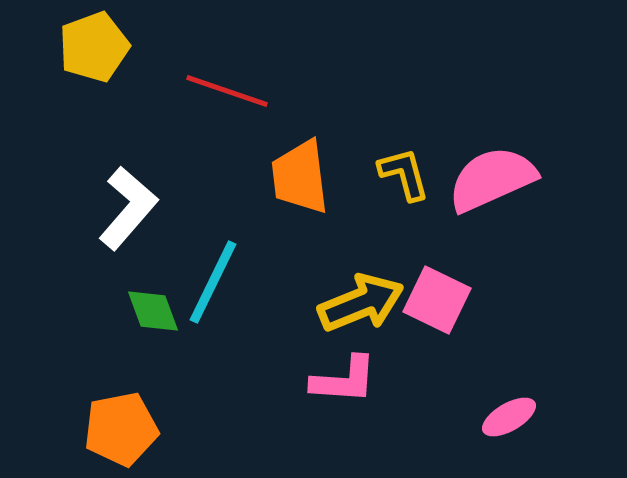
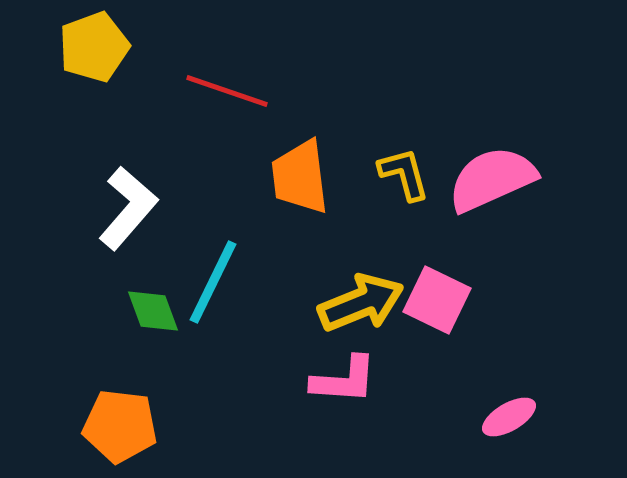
orange pentagon: moved 1 px left, 3 px up; rotated 18 degrees clockwise
